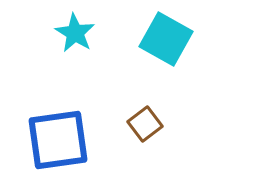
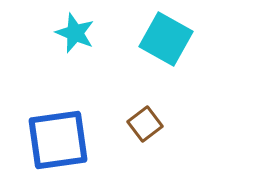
cyan star: rotated 9 degrees counterclockwise
